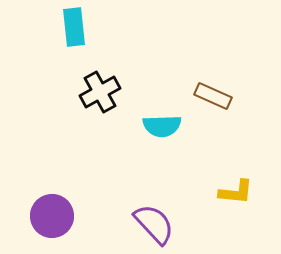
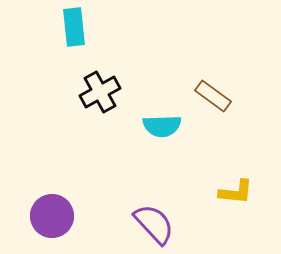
brown rectangle: rotated 12 degrees clockwise
